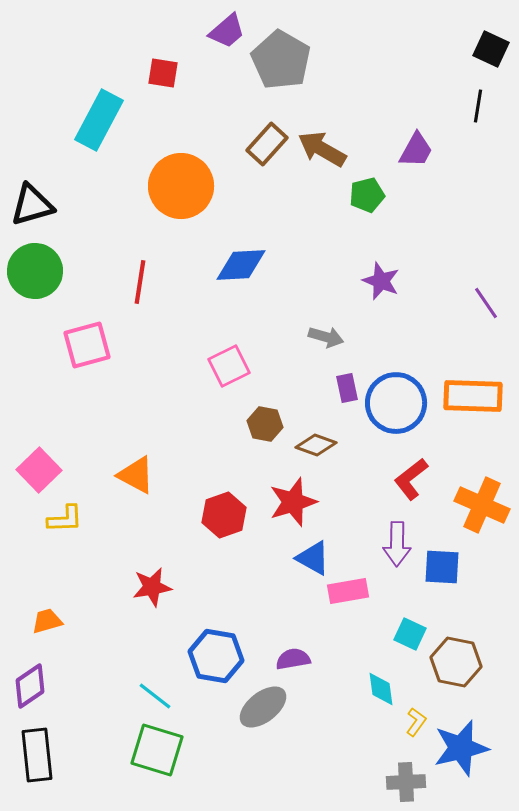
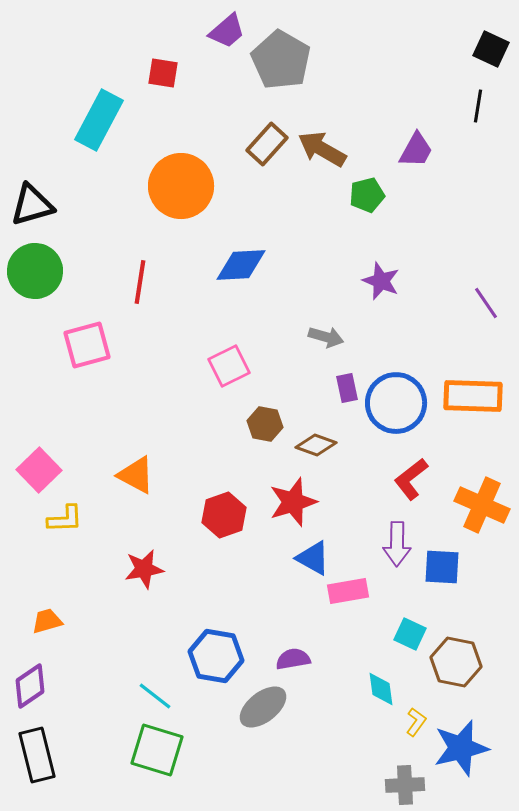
red star at (152, 587): moved 8 px left, 18 px up
black rectangle at (37, 755): rotated 8 degrees counterclockwise
gray cross at (406, 782): moved 1 px left, 3 px down
